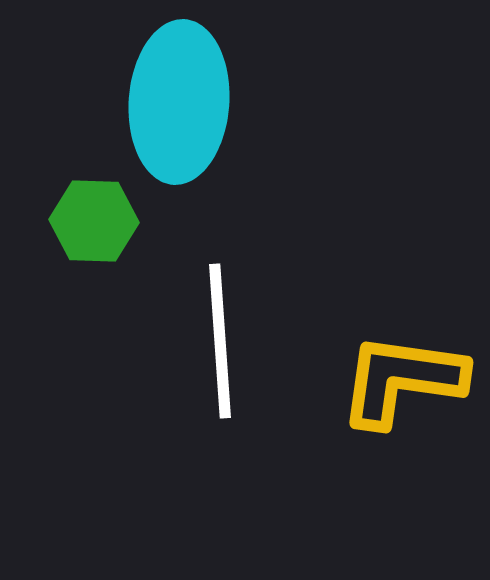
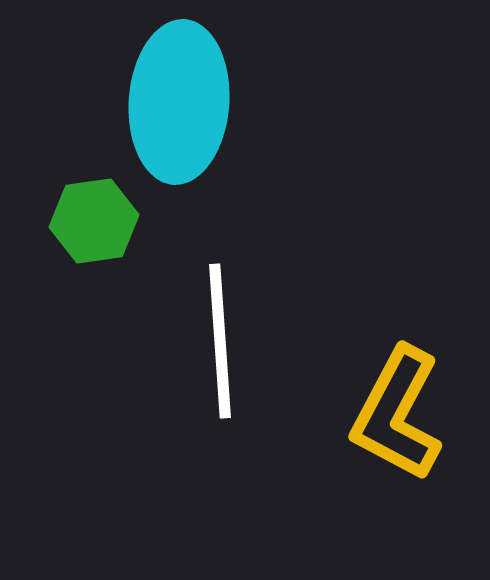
green hexagon: rotated 10 degrees counterclockwise
yellow L-shape: moved 5 px left, 34 px down; rotated 70 degrees counterclockwise
